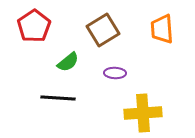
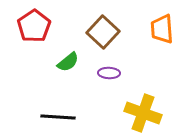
brown square: moved 2 px down; rotated 16 degrees counterclockwise
purple ellipse: moved 6 px left
black line: moved 19 px down
yellow cross: rotated 24 degrees clockwise
